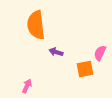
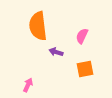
orange semicircle: moved 2 px right, 1 px down
pink semicircle: moved 18 px left, 17 px up
pink arrow: moved 1 px right, 1 px up
